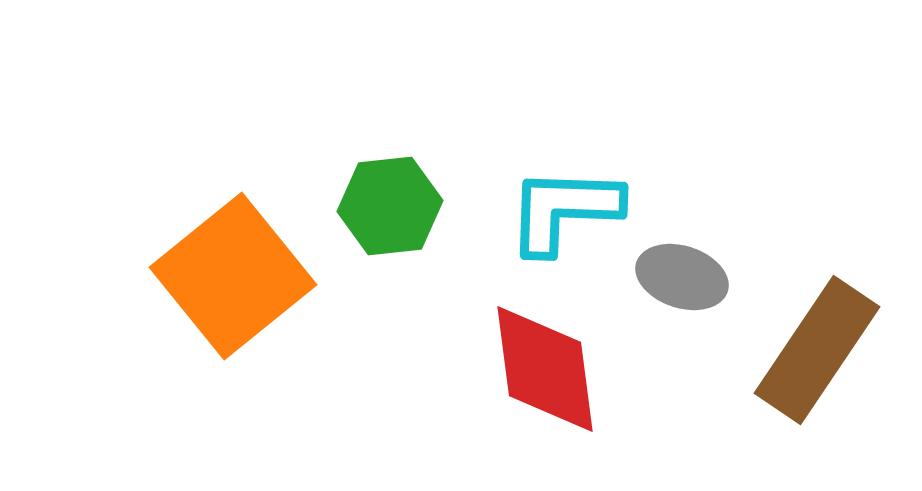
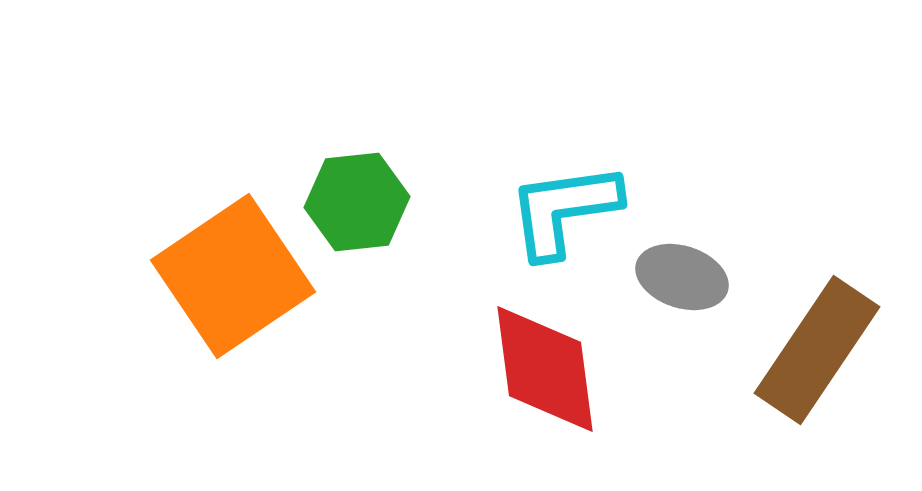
green hexagon: moved 33 px left, 4 px up
cyan L-shape: rotated 10 degrees counterclockwise
orange square: rotated 5 degrees clockwise
